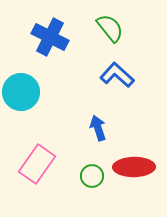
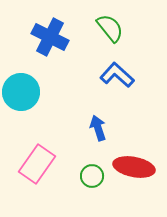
red ellipse: rotated 12 degrees clockwise
